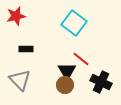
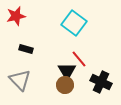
black rectangle: rotated 16 degrees clockwise
red line: moved 2 px left; rotated 12 degrees clockwise
